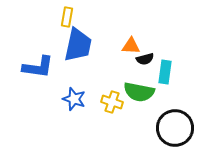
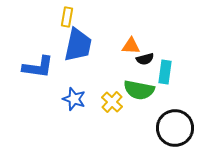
green semicircle: moved 2 px up
yellow cross: rotated 25 degrees clockwise
